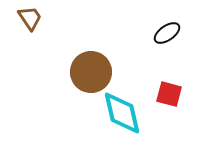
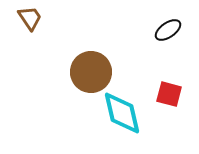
black ellipse: moved 1 px right, 3 px up
